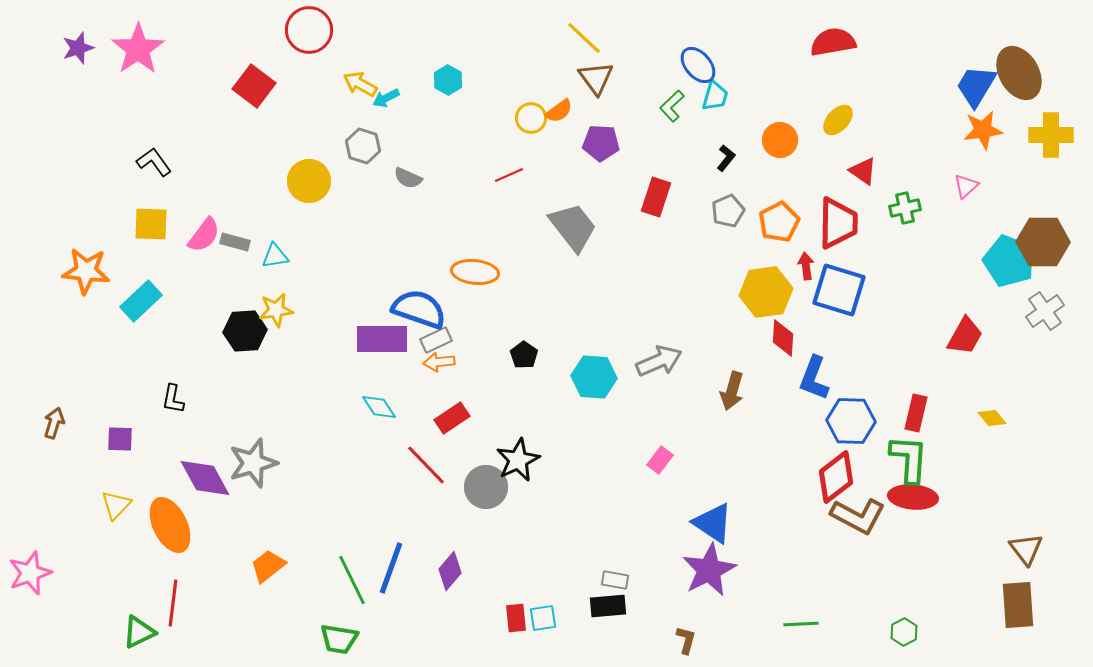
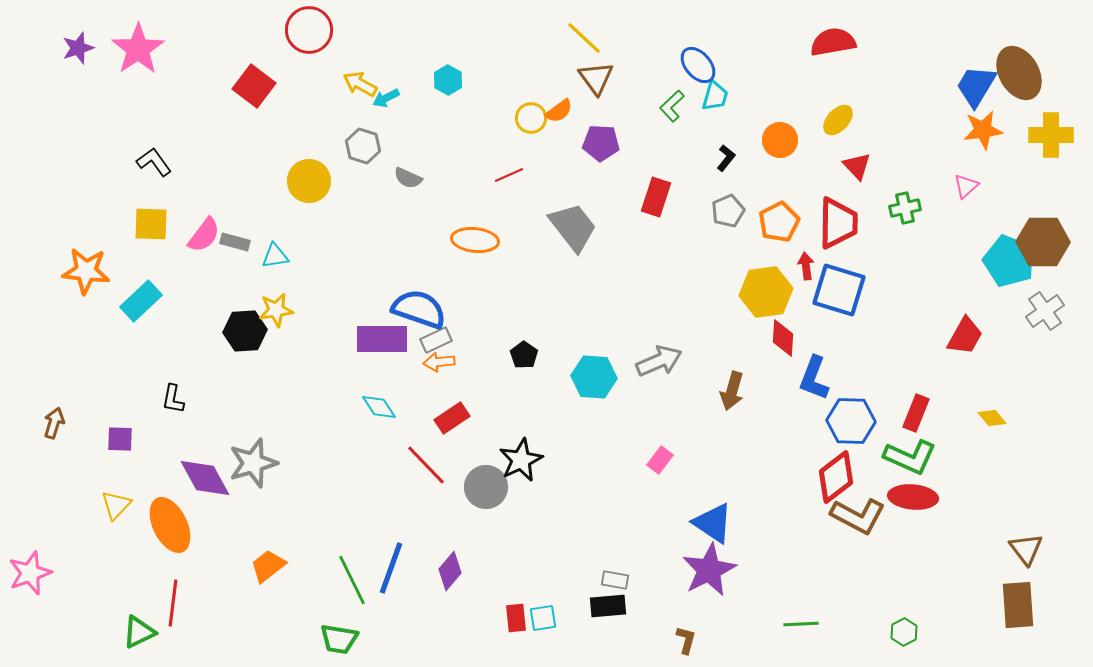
red triangle at (863, 171): moved 6 px left, 5 px up; rotated 12 degrees clockwise
orange ellipse at (475, 272): moved 32 px up
red rectangle at (916, 413): rotated 9 degrees clockwise
green L-shape at (909, 459): moved 1 px right, 2 px up; rotated 110 degrees clockwise
black star at (518, 460): moved 3 px right
